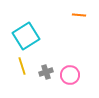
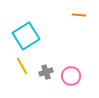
yellow line: rotated 12 degrees counterclockwise
pink circle: moved 1 px right, 1 px down
